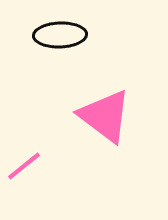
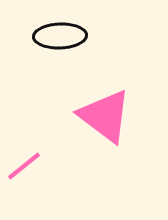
black ellipse: moved 1 px down
